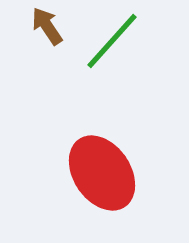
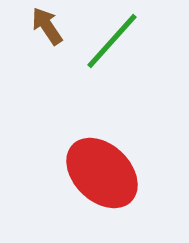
red ellipse: rotated 12 degrees counterclockwise
